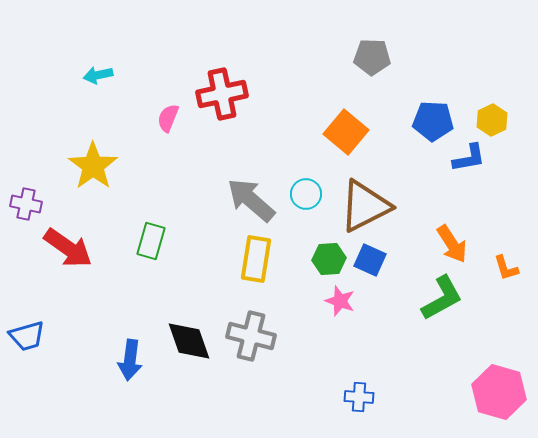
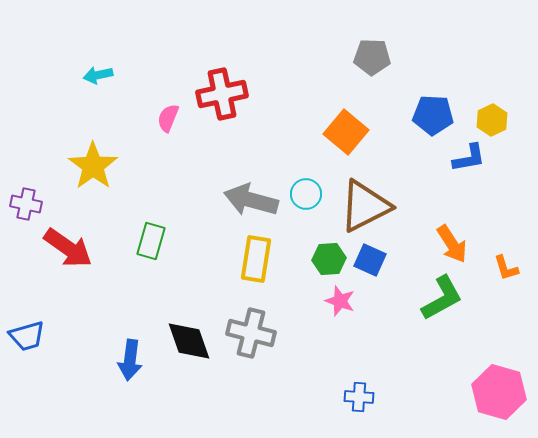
blue pentagon: moved 6 px up
gray arrow: rotated 26 degrees counterclockwise
gray cross: moved 3 px up
